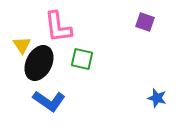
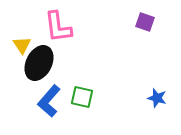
green square: moved 38 px down
blue L-shape: rotated 96 degrees clockwise
